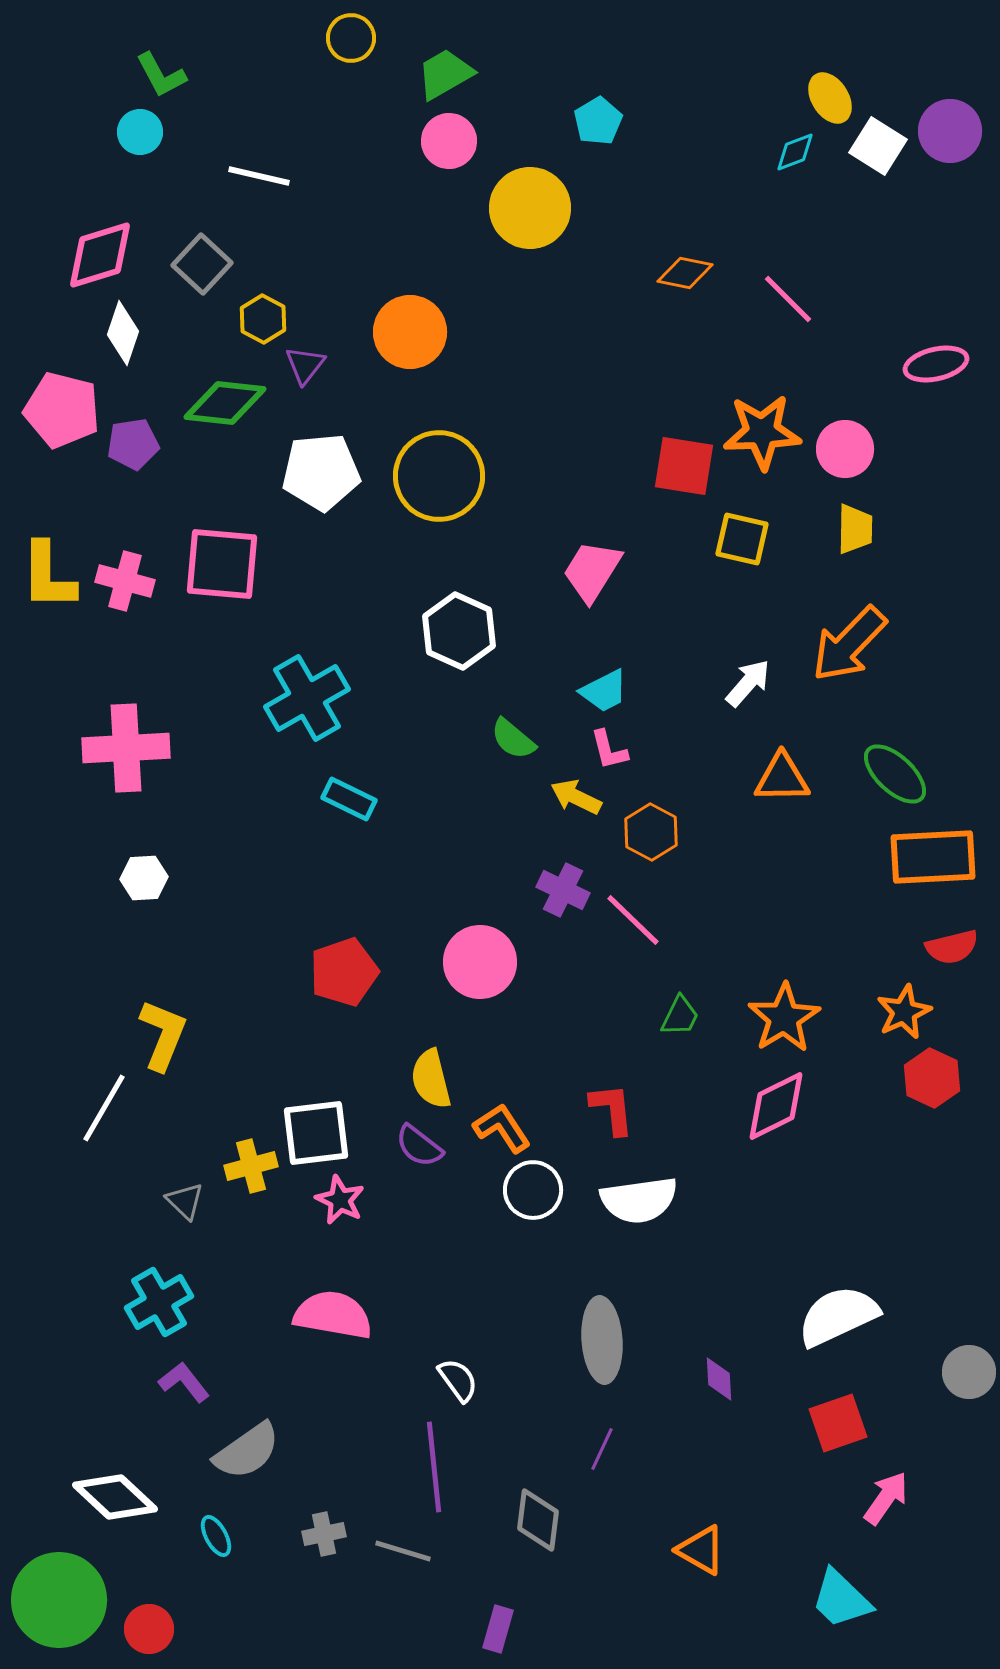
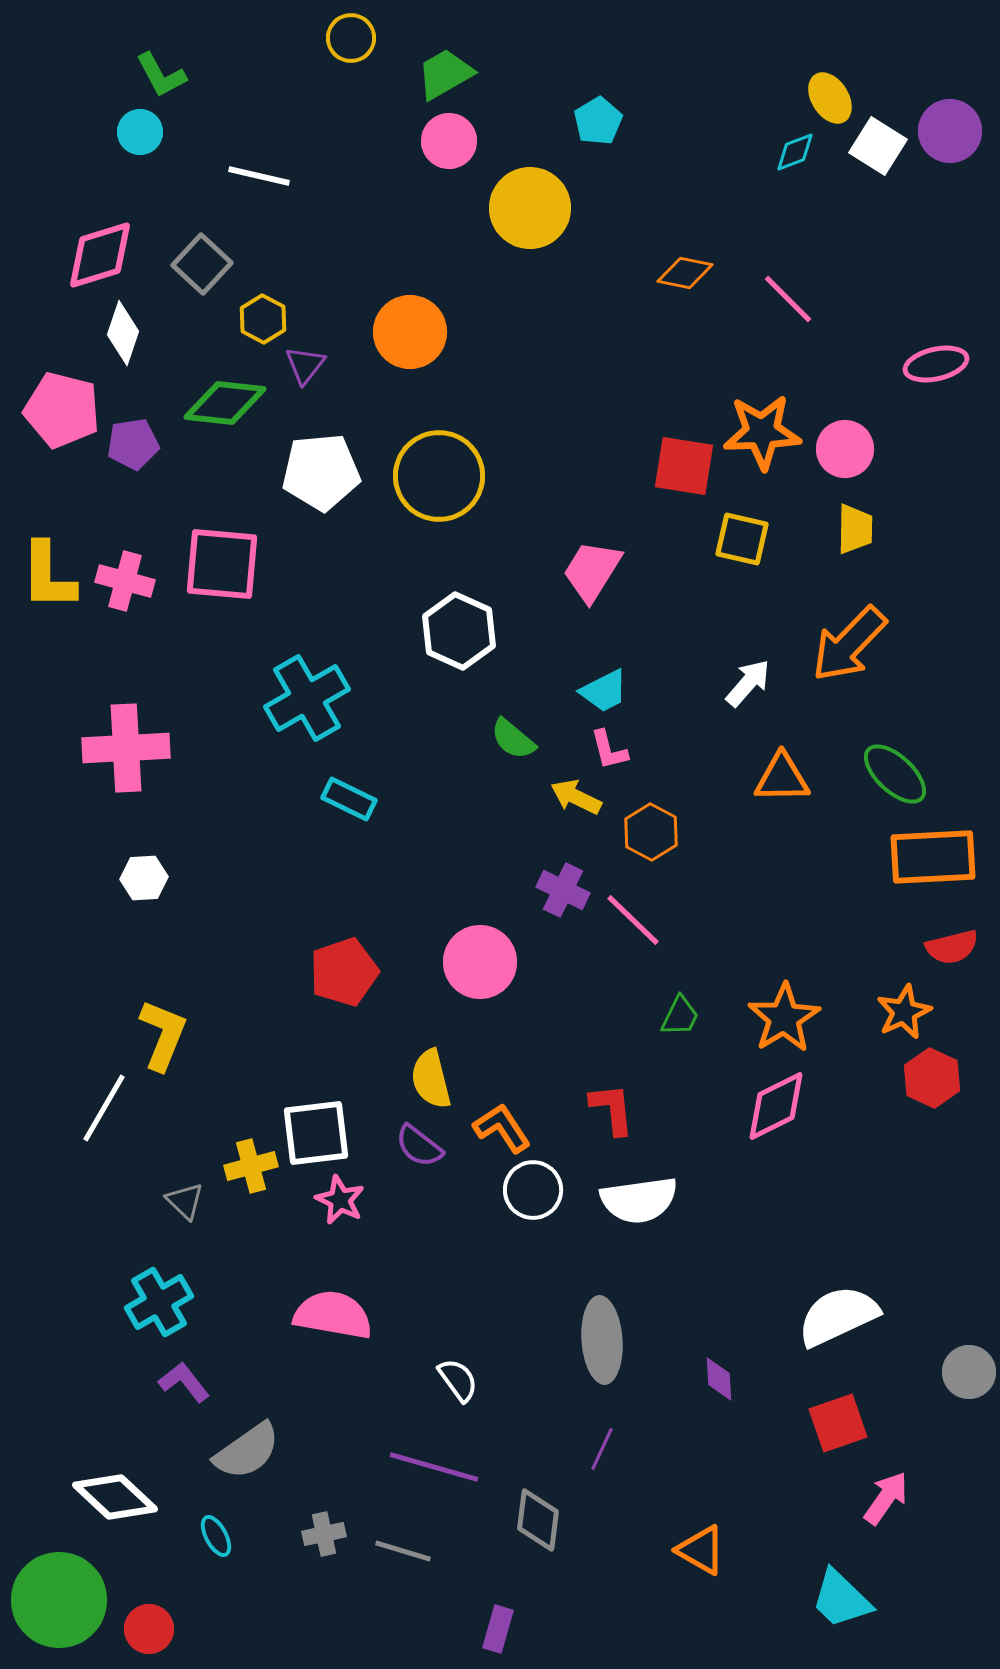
purple line at (434, 1467): rotated 68 degrees counterclockwise
